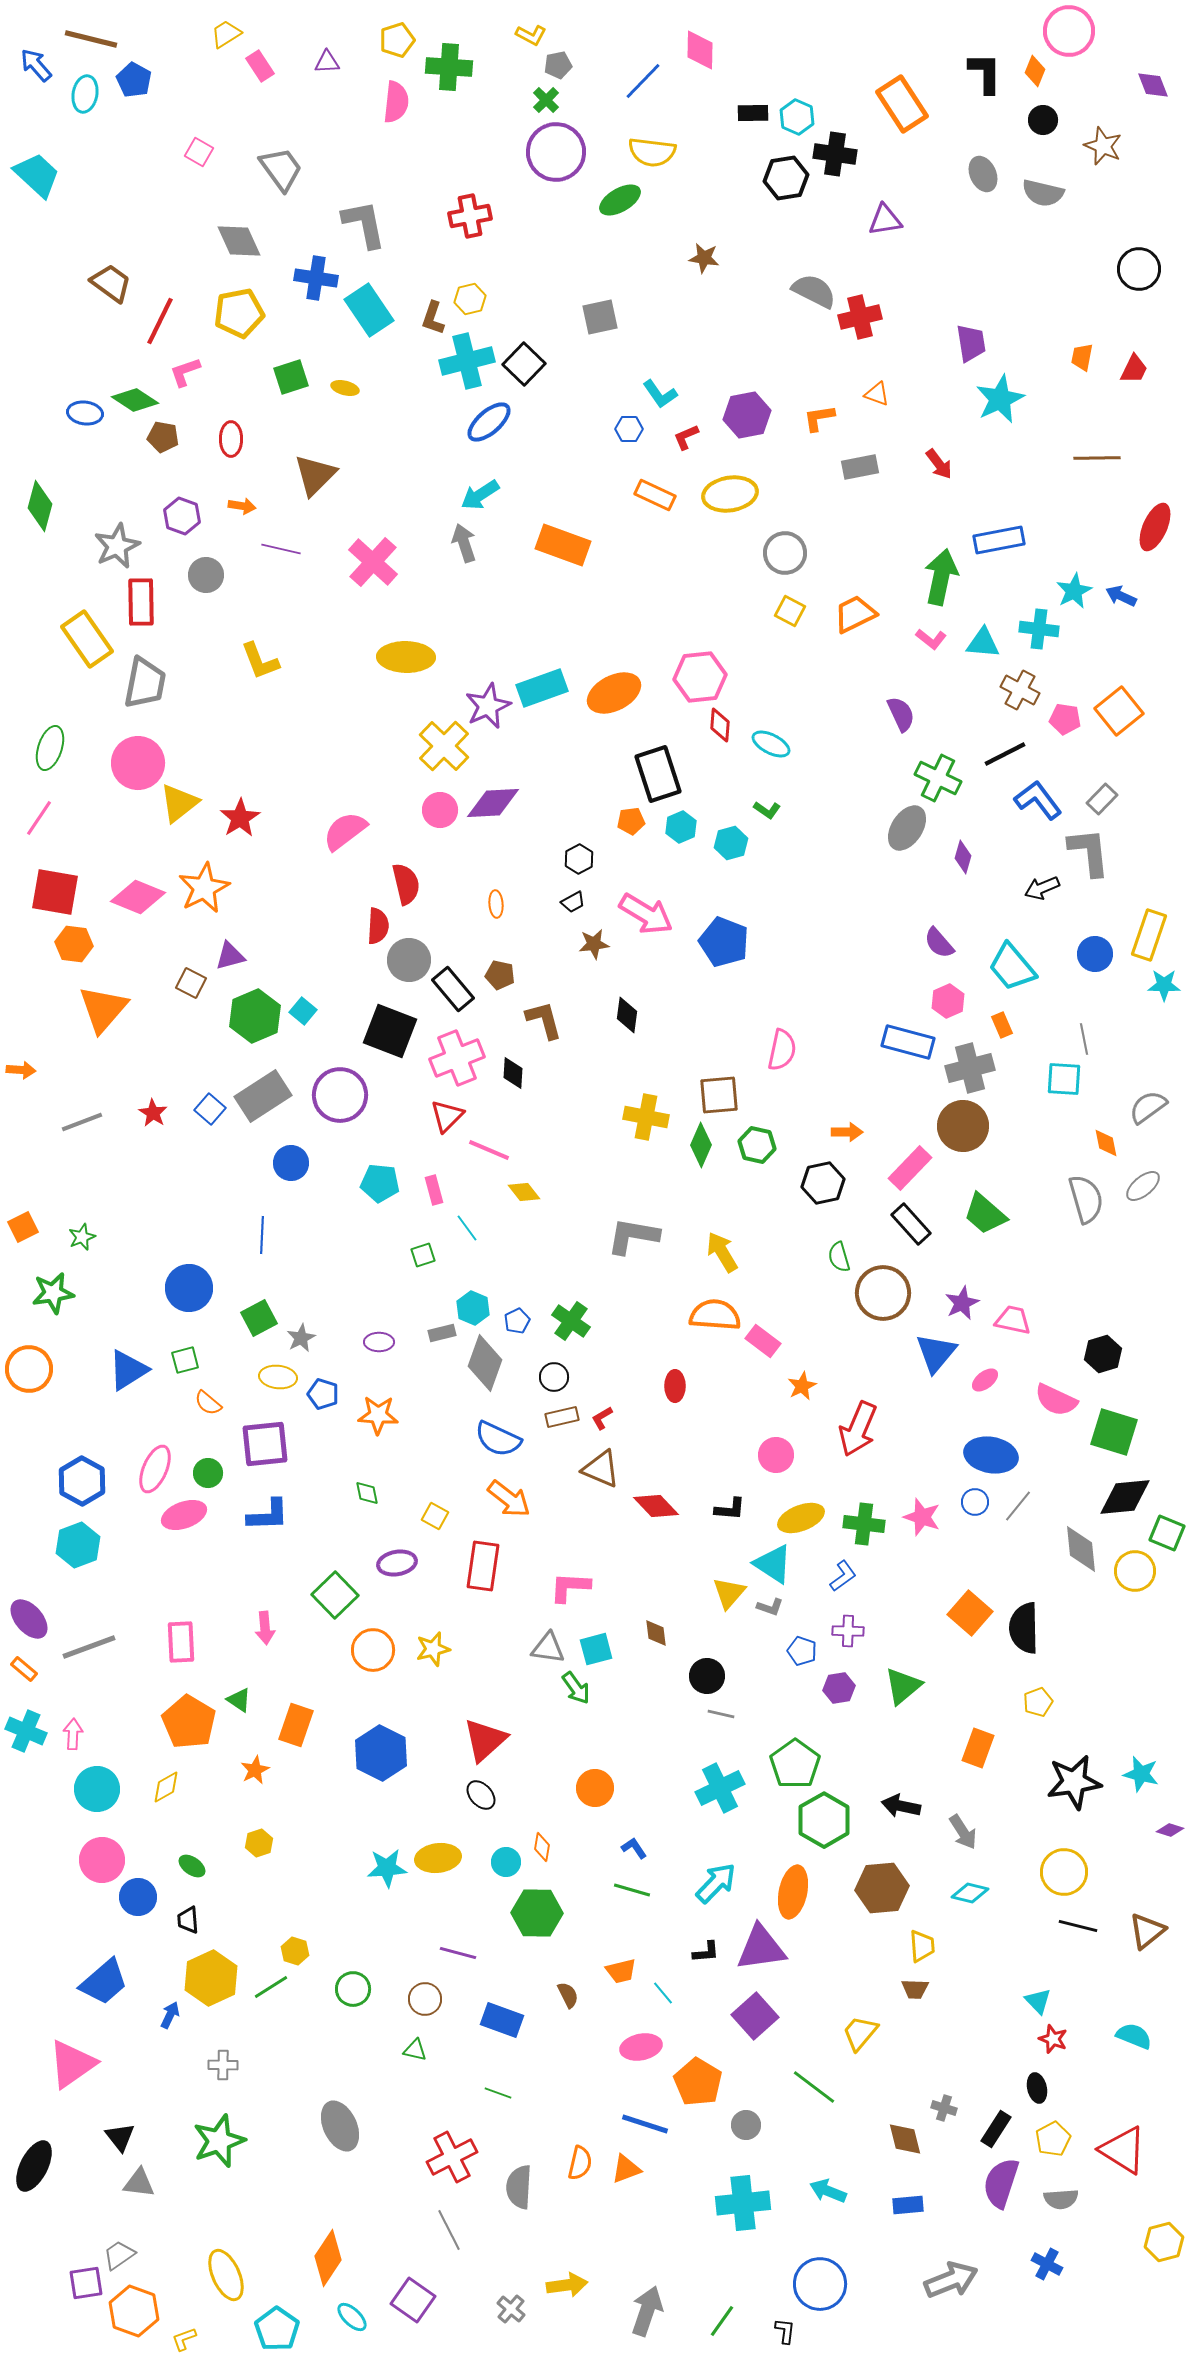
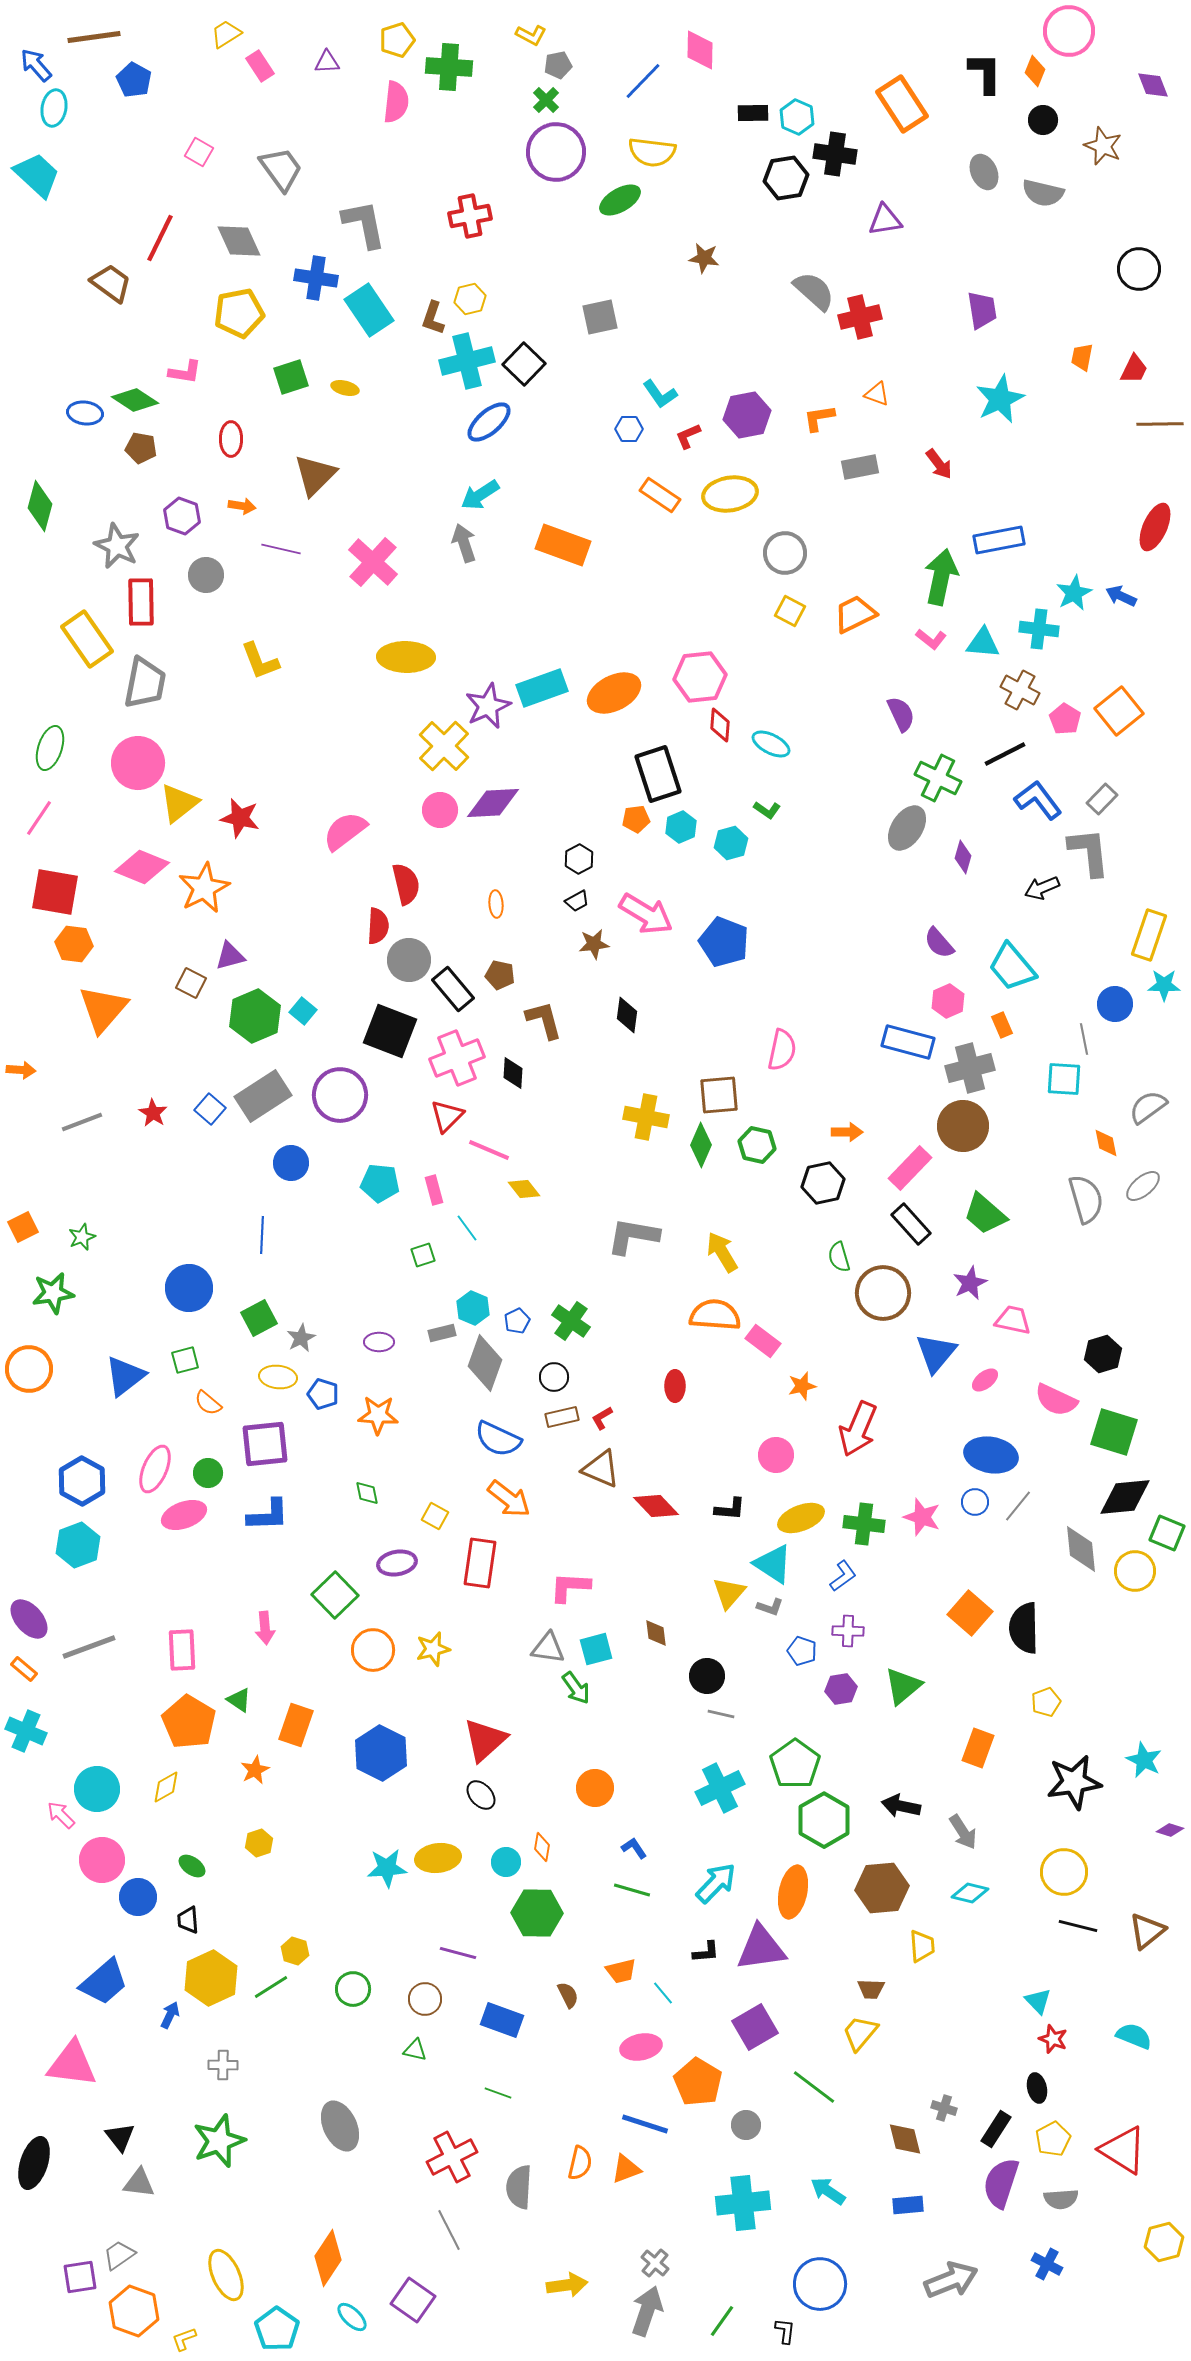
brown line at (91, 39): moved 3 px right, 2 px up; rotated 22 degrees counterclockwise
cyan ellipse at (85, 94): moved 31 px left, 14 px down
gray ellipse at (983, 174): moved 1 px right, 2 px up
gray semicircle at (814, 291): rotated 15 degrees clockwise
red line at (160, 321): moved 83 px up
purple trapezoid at (971, 343): moved 11 px right, 33 px up
pink L-shape at (185, 372): rotated 152 degrees counterclockwise
brown pentagon at (163, 437): moved 22 px left, 11 px down
red L-shape at (686, 437): moved 2 px right, 1 px up
brown line at (1097, 458): moved 63 px right, 34 px up
orange rectangle at (655, 495): moved 5 px right; rotated 9 degrees clockwise
gray star at (117, 546): rotated 21 degrees counterclockwise
cyan star at (1074, 591): moved 2 px down
pink pentagon at (1065, 719): rotated 24 degrees clockwise
red star at (240, 818): rotated 27 degrees counterclockwise
orange pentagon at (631, 821): moved 5 px right, 2 px up
pink diamond at (138, 897): moved 4 px right, 30 px up
black trapezoid at (573, 902): moved 4 px right, 1 px up
blue circle at (1095, 954): moved 20 px right, 50 px down
yellow diamond at (524, 1192): moved 3 px up
purple star at (962, 1303): moved 8 px right, 20 px up
blue triangle at (128, 1370): moved 3 px left, 6 px down; rotated 6 degrees counterclockwise
orange star at (802, 1386): rotated 12 degrees clockwise
red rectangle at (483, 1566): moved 3 px left, 3 px up
pink rectangle at (181, 1642): moved 1 px right, 8 px down
purple hexagon at (839, 1688): moved 2 px right, 1 px down
yellow pentagon at (1038, 1702): moved 8 px right
pink arrow at (73, 1734): moved 12 px left, 81 px down; rotated 48 degrees counterclockwise
cyan star at (1141, 1774): moved 3 px right, 14 px up; rotated 12 degrees clockwise
brown trapezoid at (915, 1989): moved 44 px left
purple square at (755, 2016): moved 11 px down; rotated 12 degrees clockwise
pink triangle at (72, 2064): rotated 42 degrees clockwise
black ellipse at (34, 2166): moved 3 px up; rotated 9 degrees counterclockwise
cyan arrow at (828, 2191): rotated 12 degrees clockwise
purple square at (86, 2283): moved 6 px left, 6 px up
gray cross at (511, 2309): moved 144 px right, 46 px up
